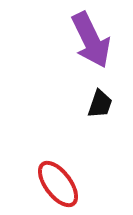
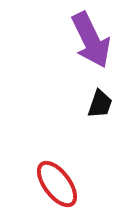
red ellipse: moved 1 px left
